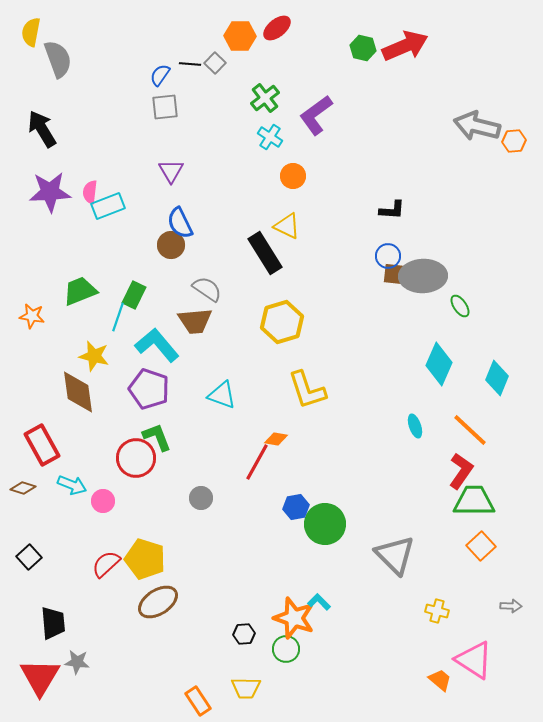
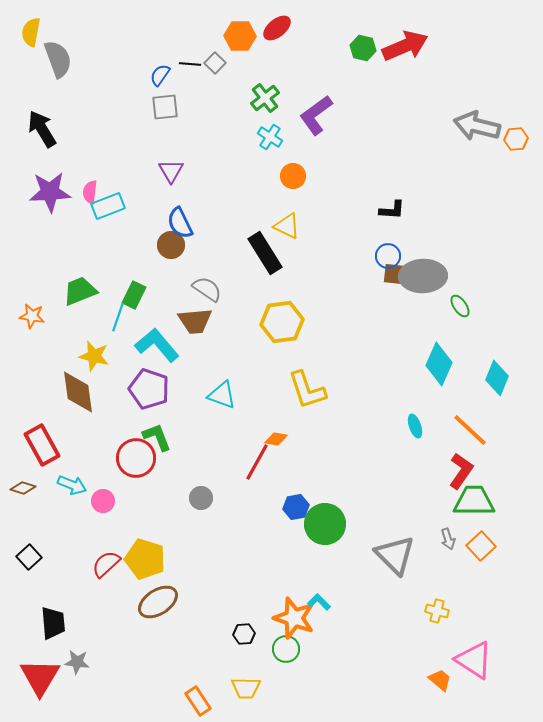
orange hexagon at (514, 141): moved 2 px right, 2 px up
yellow hexagon at (282, 322): rotated 9 degrees clockwise
gray arrow at (511, 606): moved 63 px left, 67 px up; rotated 70 degrees clockwise
